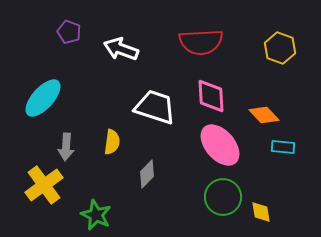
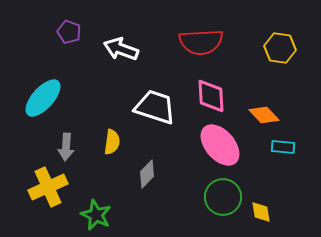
yellow hexagon: rotated 12 degrees counterclockwise
yellow cross: moved 4 px right, 2 px down; rotated 12 degrees clockwise
